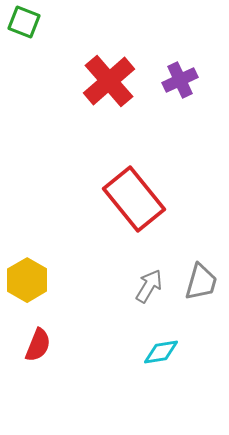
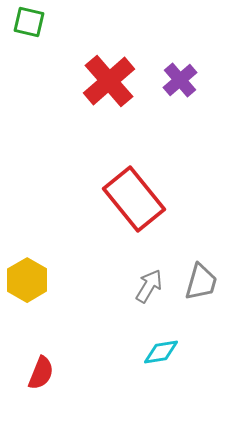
green square: moved 5 px right; rotated 8 degrees counterclockwise
purple cross: rotated 16 degrees counterclockwise
red semicircle: moved 3 px right, 28 px down
